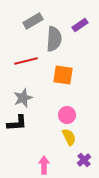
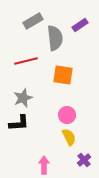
gray semicircle: moved 1 px right, 1 px up; rotated 10 degrees counterclockwise
black L-shape: moved 2 px right
